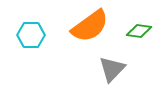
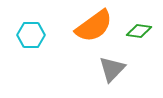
orange semicircle: moved 4 px right
